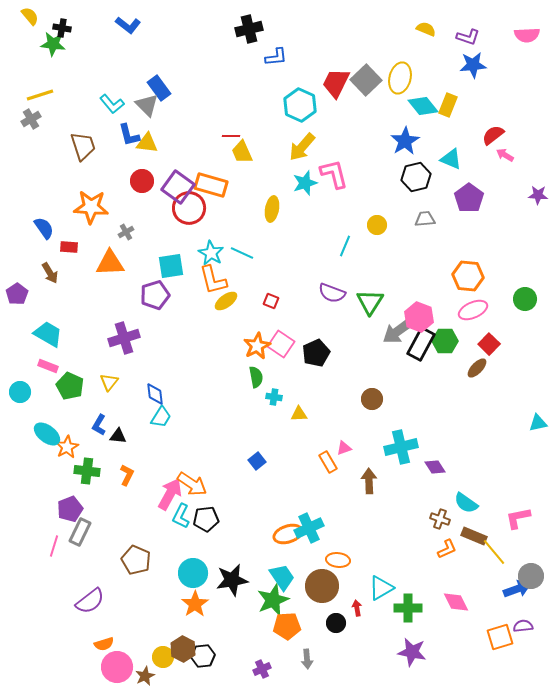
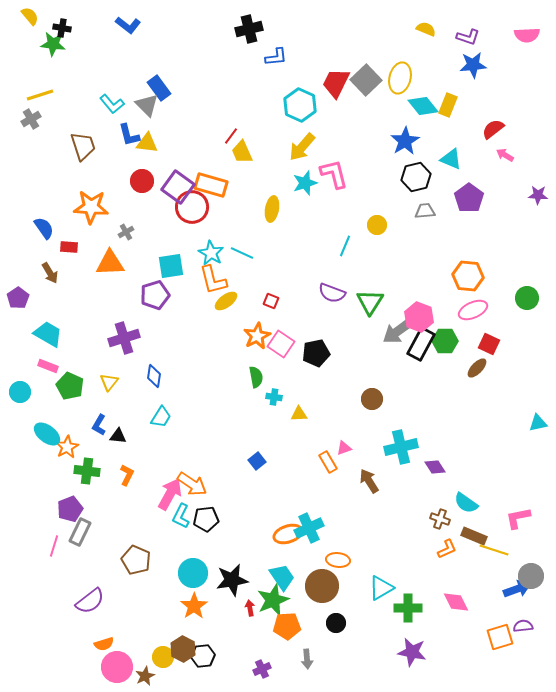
red semicircle at (493, 135): moved 6 px up
red line at (231, 136): rotated 54 degrees counterclockwise
red circle at (189, 208): moved 3 px right, 1 px up
gray trapezoid at (425, 219): moved 8 px up
purple pentagon at (17, 294): moved 1 px right, 4 px down
green circle at (525, 299): moved 2 px right, 1 px up
red square at (489, 344): rotated 20 degrees counterclockwise
orange star at (257, 346): moved 10 px up
black pentagon at (316, 353): rotated 12 degrees clockwise
blue diamond at (155, 394): moved 1 px left, 18 px up; rotated 15 degrees clockwise
brown arrow at (369, 481): rotated 30 degrees counterclockwise
yellow line at (494, 552): moved 2 px up; rotated 32 degrees counterclockwise
orange star at (195, 604): moved 1 px left, 2 px down
red arrow at (357, 608): moved 107 px left
